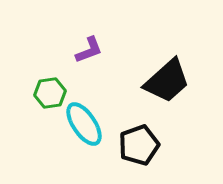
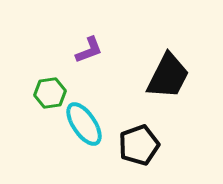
black trapezoid: moved 1 px right, 5 px up; rotated 21 degrees counterclockwise
